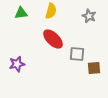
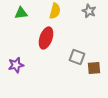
yellow semicircle: moved 4 px right
gray star: moved 5 px up
red ellipse: moved 7 px left, 1 px up; rotated 65 degrees clockwise
gray square: moved 3 px down; rotated 14 degrees clockwise
purple star: moved 1 px left, 1 px down
